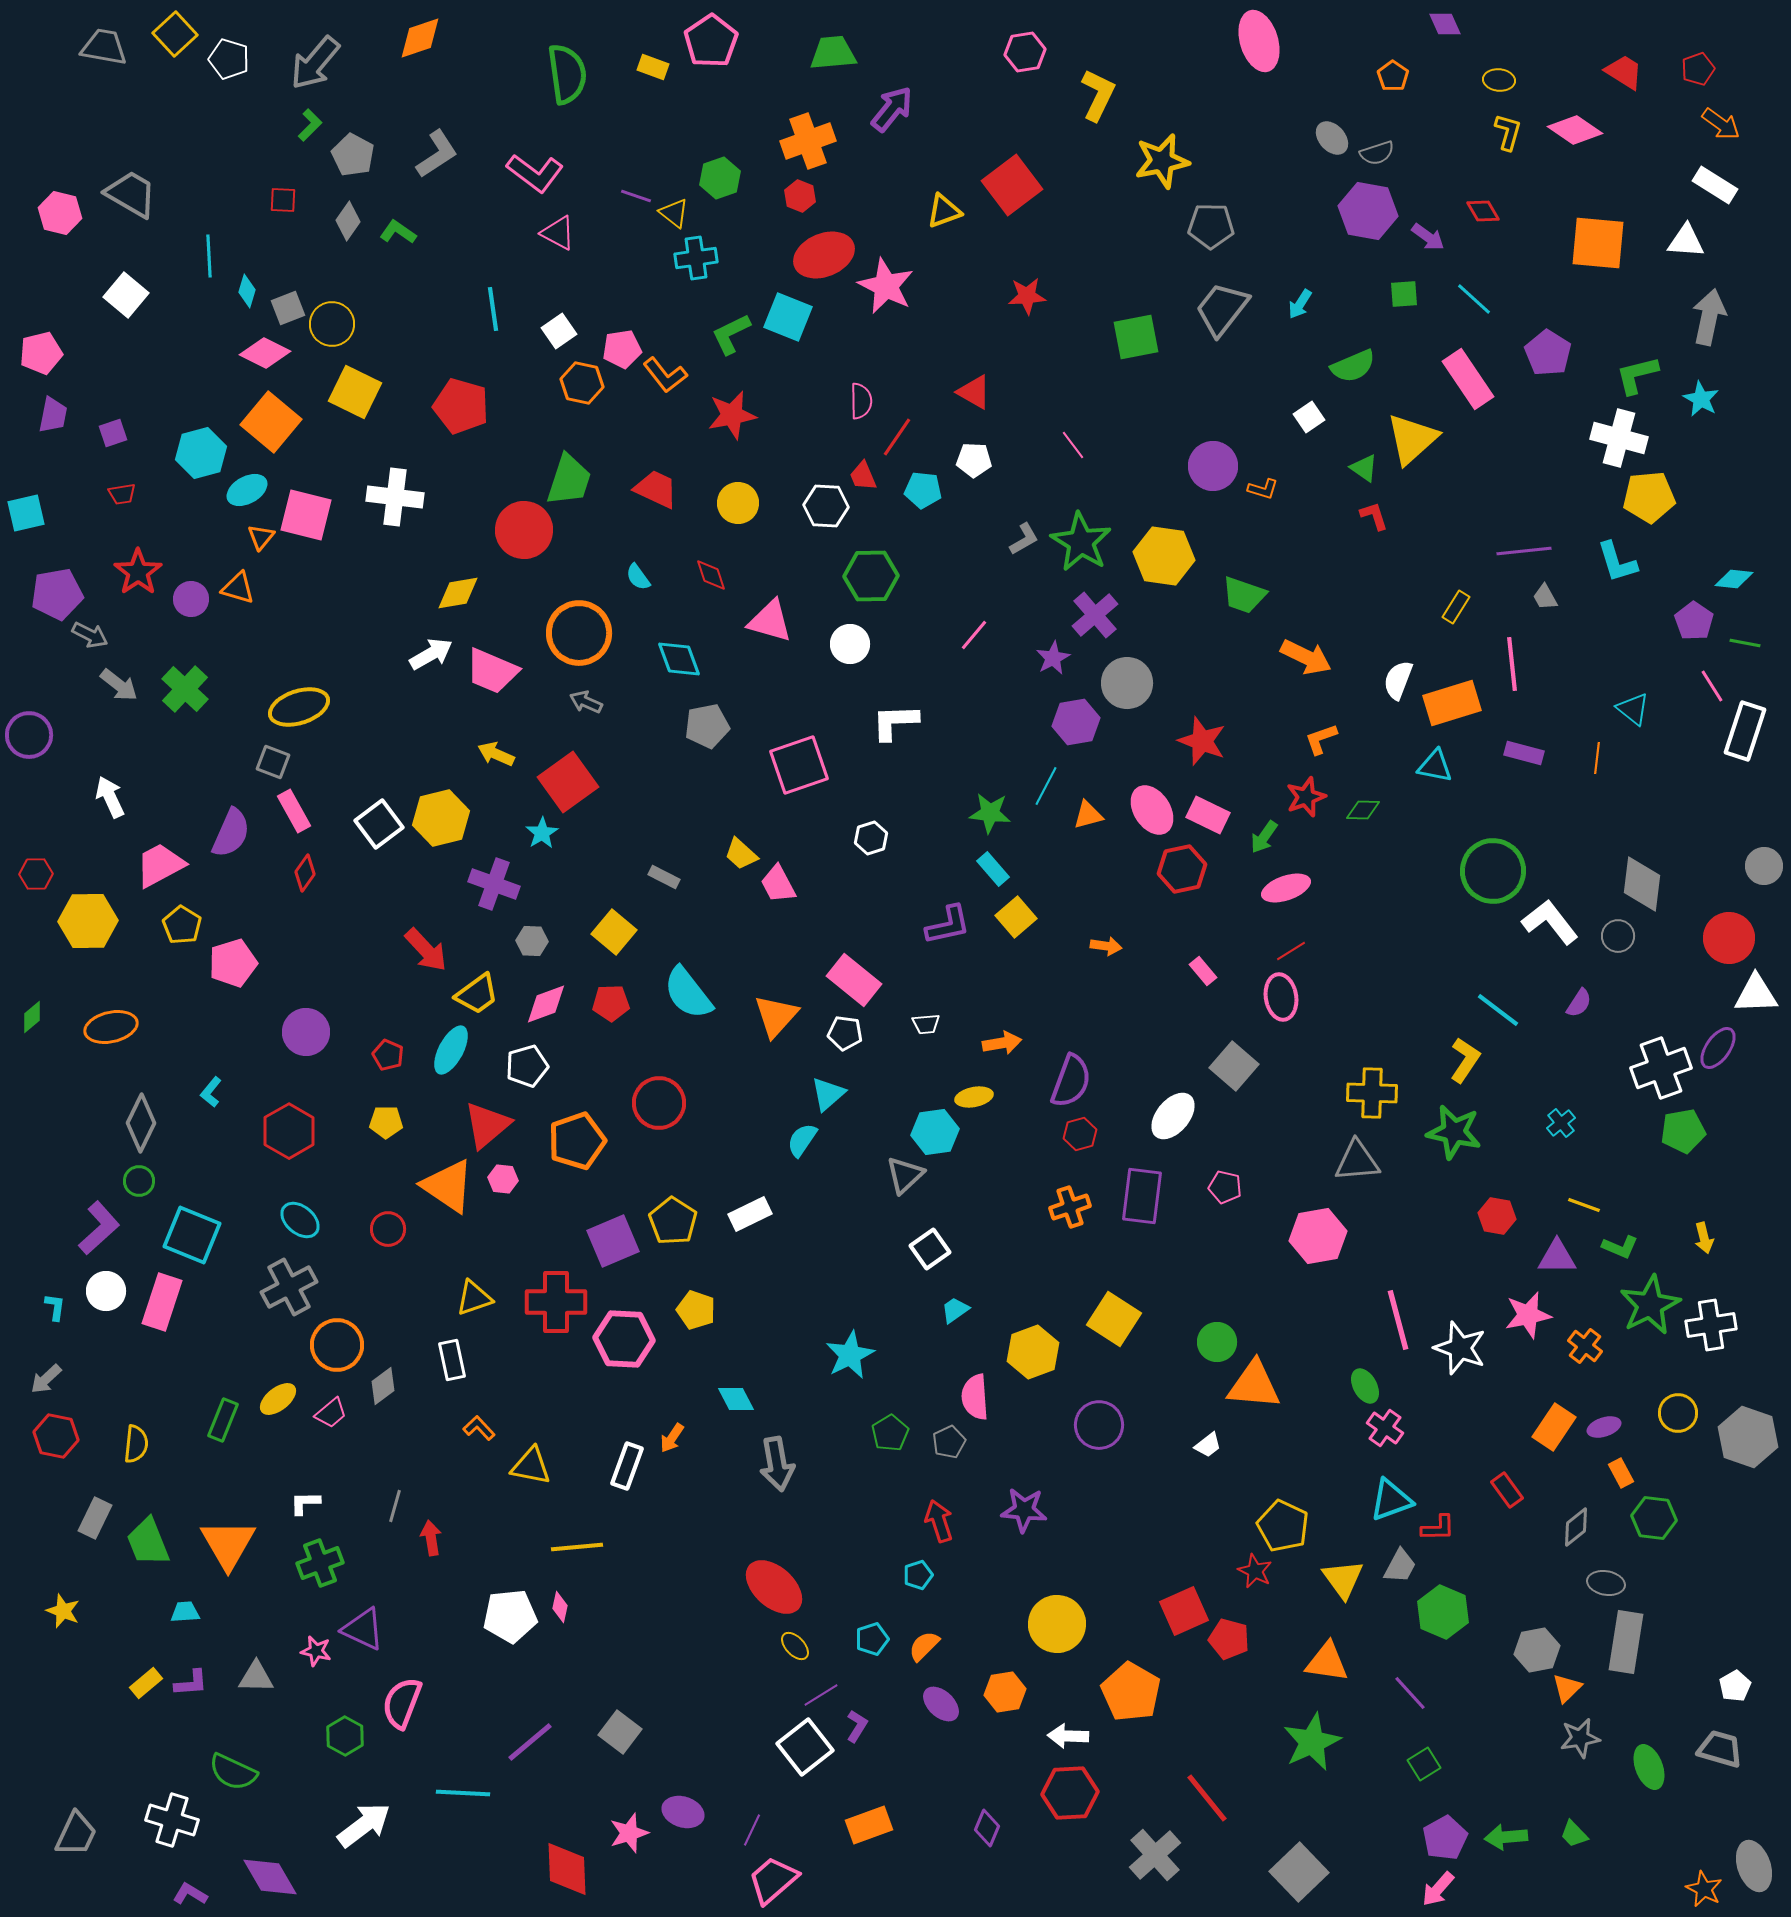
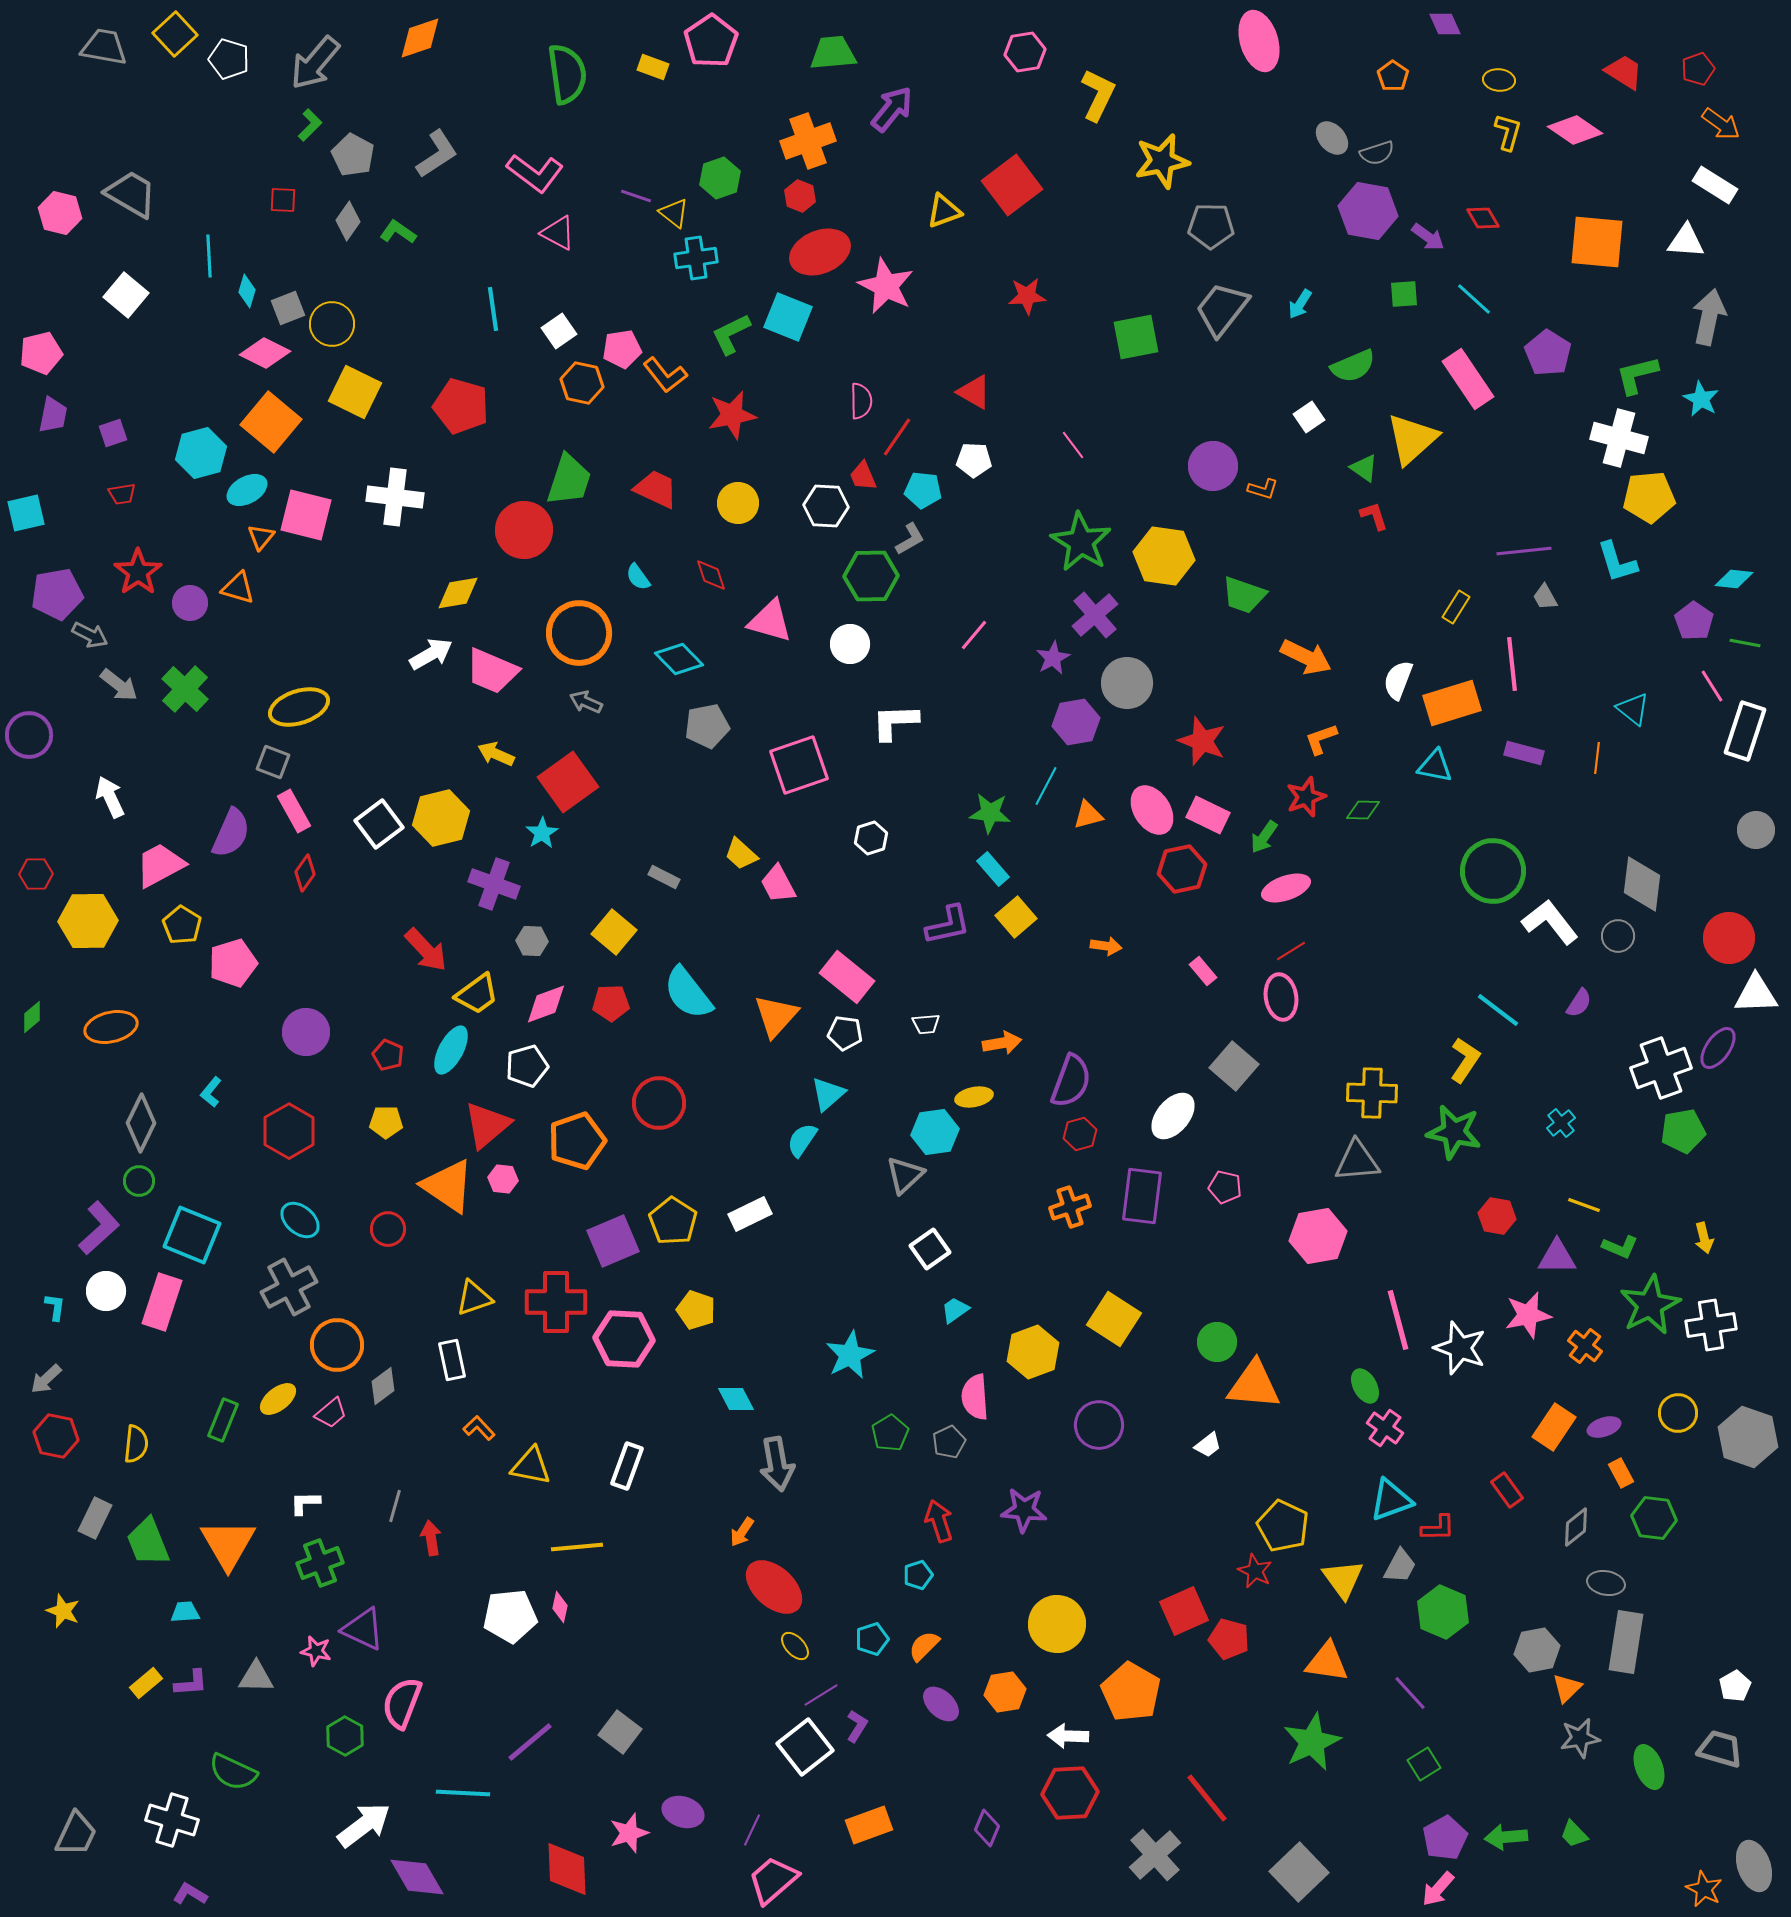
red diamond at (1483, 211): moved 7 px down
orange square at (1598, 243): moved 1 px left, 1 px up
red ellipse at (824, 255): moved 4 px left, 3 px up
gray L-shape at (1024, 539): moved 114 px left
purple circle at (191, 599): moved 1 px left, 4 px down
cyan diamond at (679, 659): rotated 24 degrees counterclockwise
gray circle at (1764, 866): moved 8 px left, 36 px up
pink rectangle at (854, 980): moved 7 px left, 3 px up
orange arrow at (672, 1438): moved 70 px right, 94 px down
purple diamond at (270, 1877): moved 147 px right
